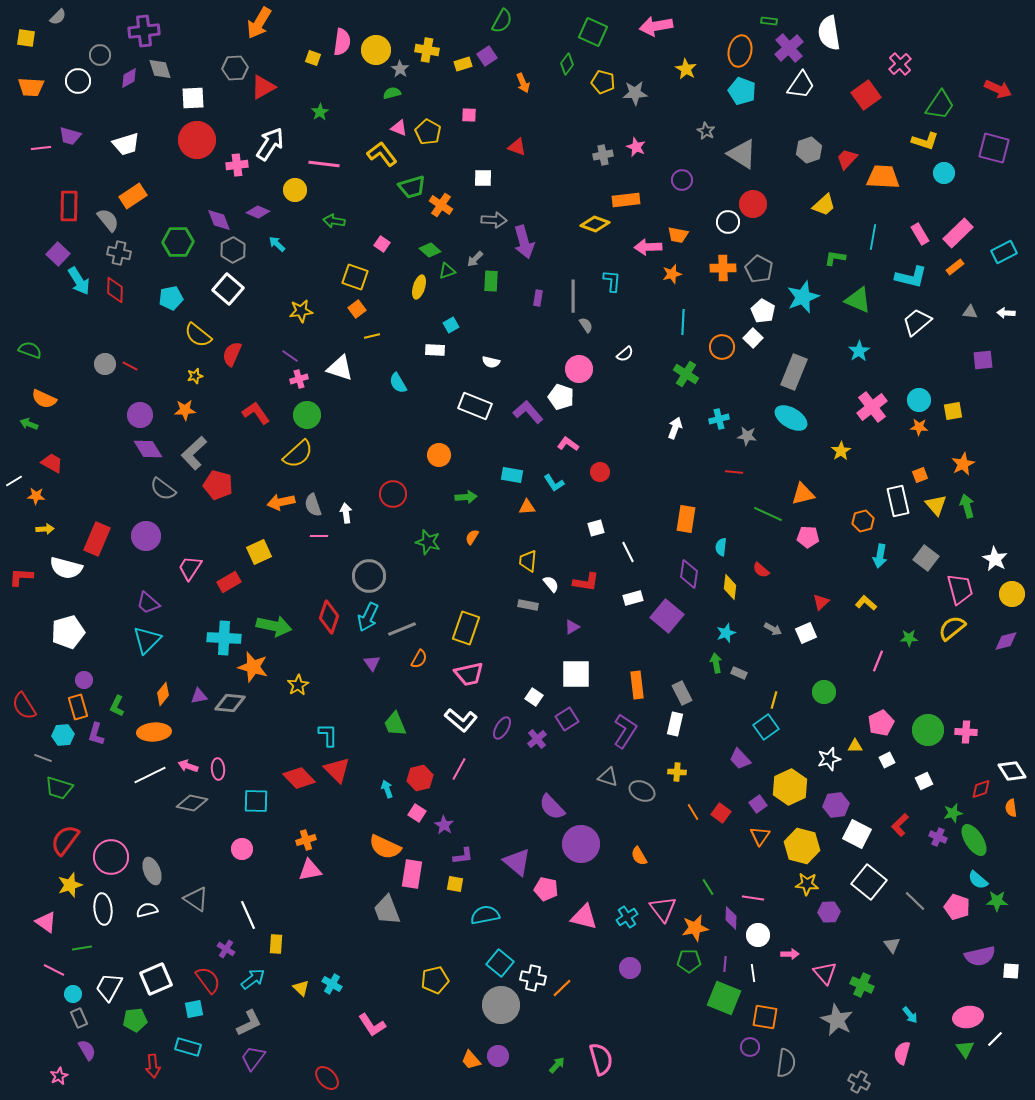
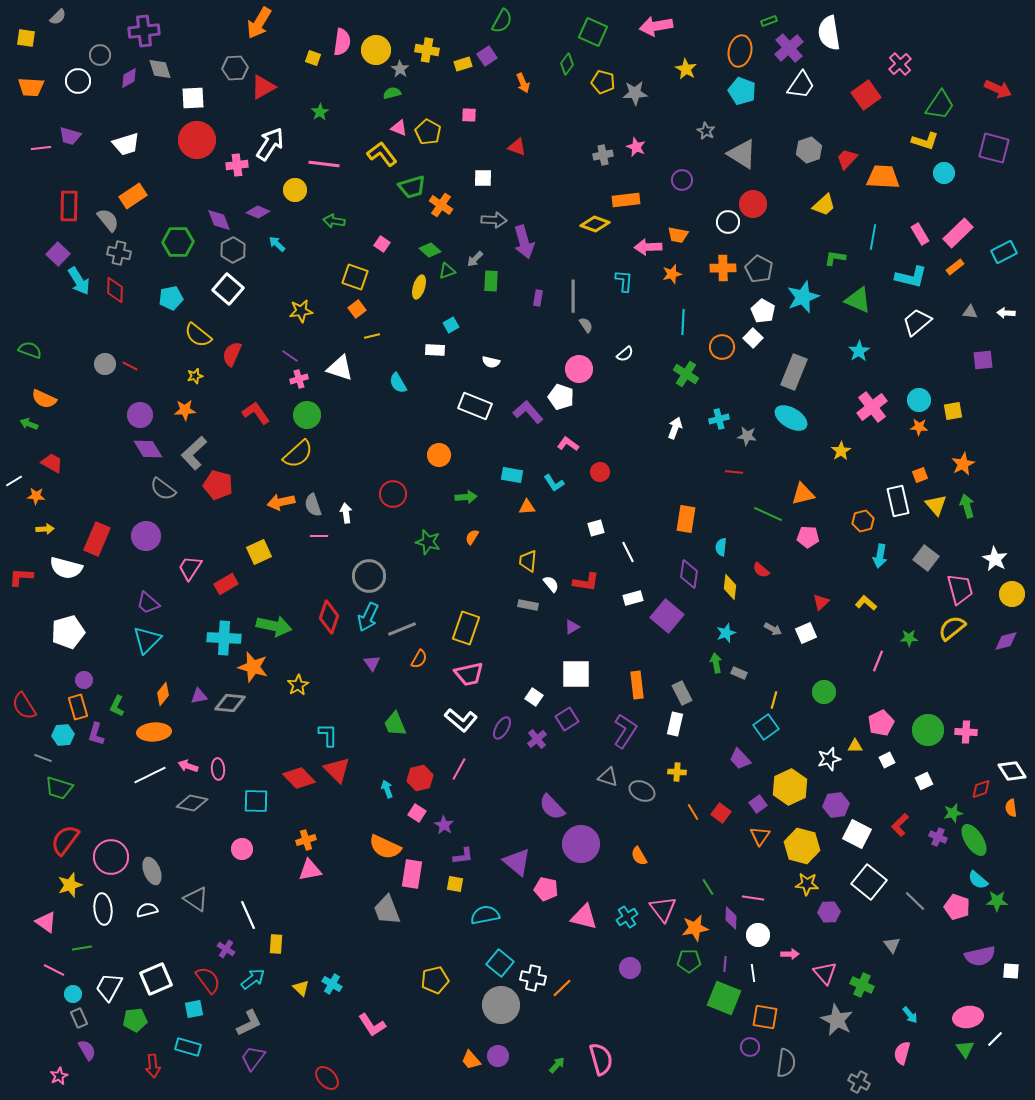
green rectangle at (769, 21): rotated 28 degrees counterclockwise
cyan L-shape at (612, 281): moved 12 px right
red rectangle at (229, 582): moved 3 px left, 2 px down
